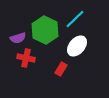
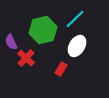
green hexagon: moved 2 px left; rotated 20 degrees clockwise
purple semicircle: moved 7 px left, 4 px down; rotated 84 degrees clockwise
white ellipse: rotated 10 degrees counterclockwise
red cross: rotated 30 degrees clockwise
